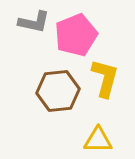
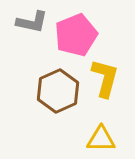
gray L-shape: moved 2 px left
brown hexagon: rotated 18 degrees counterclockwise
yellow triangle: moved 3 px right, 1 px up
